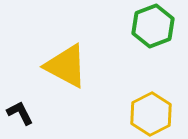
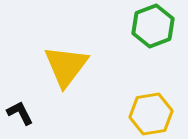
yellow triangle: rotated 39 degrees clockwise
yellow hexagon: rotated 18 degrees clockwise
